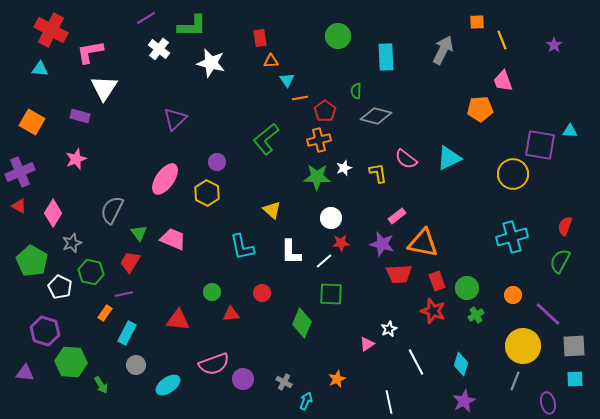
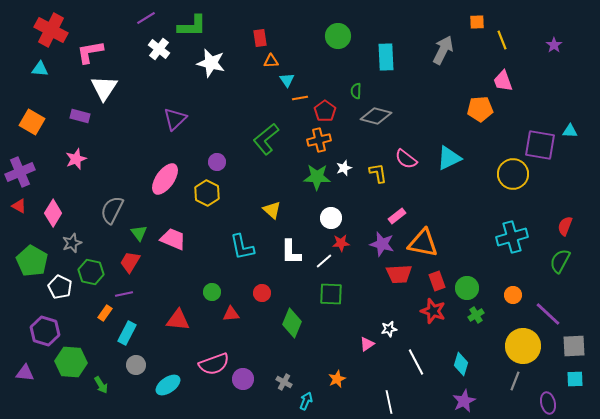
green diamond at (302, 323): moved 10 px left
white star at (389, 329): rotated 14 degrees clockwise
